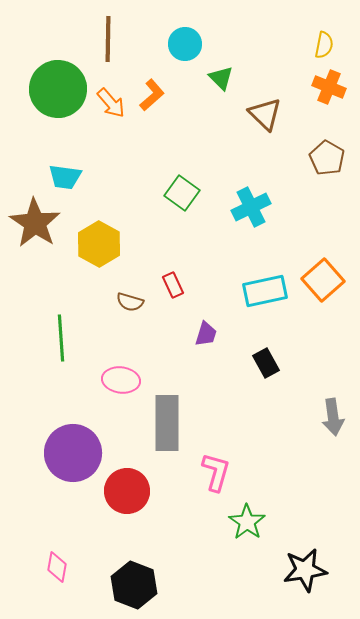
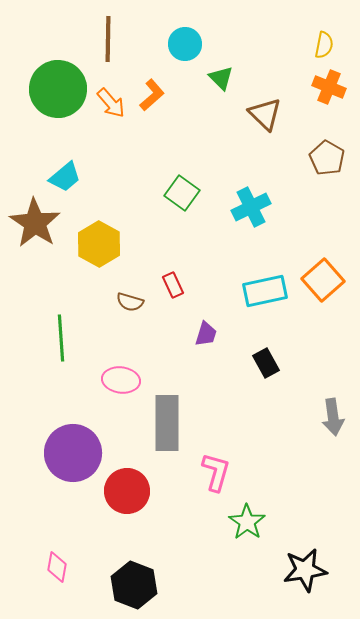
cyan trapezoid: rotated 48 degrees counterclockwise
